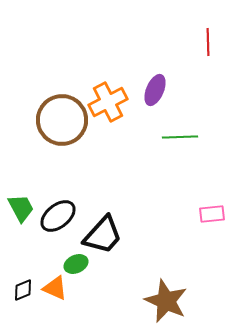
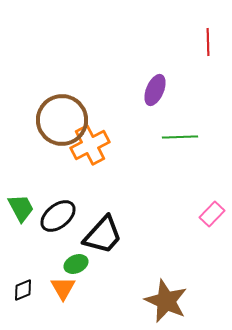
orange cross: moved 18 px left, 43 px down
pink rectangle: rotated 40 degrees counterclockwise
orange triangle: moved 8 px right; rotated 36 degrees clockwise
